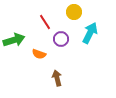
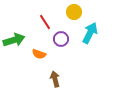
brown arrow: moved 2 px left, 1 px down
